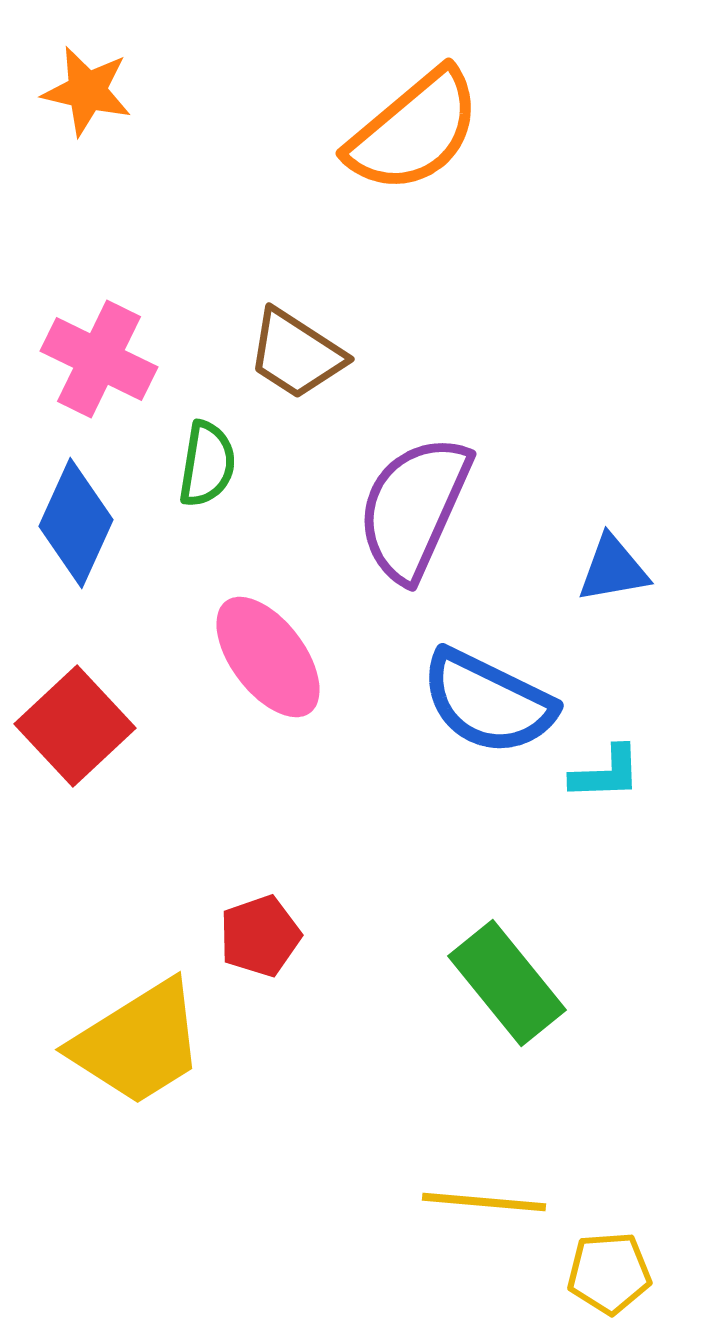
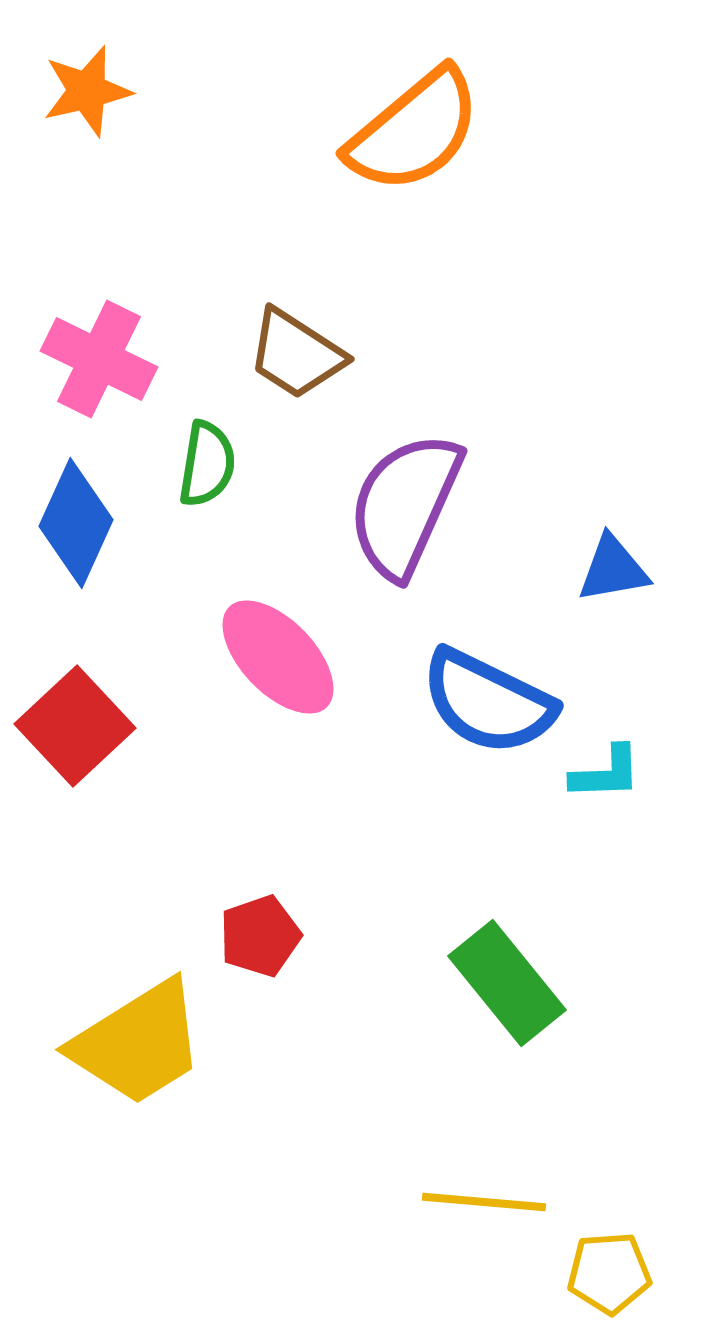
orange star: rotated 26 degrees counterclockwise
purple semicircle: moved 9 px left, 3 px up
pink ellipse: moved 10 px right; rotated 7 degrees counterclockwise
